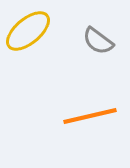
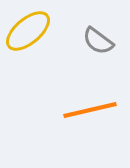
orange line: moved 6 px up
